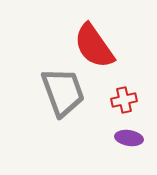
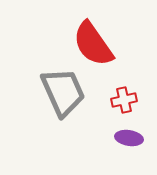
red semicircle: moved 1 px left, 2 px up
gray trapezoid: rotated 4 degrees counterclockwise
